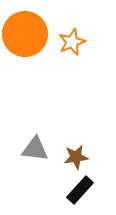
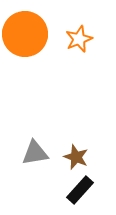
orange star: moved 7 px right, 3 px up
gray triangle: moved 4 px down; rotated 16 degrees counterclockwise
brown star: rotated 30 degrees clockwise
